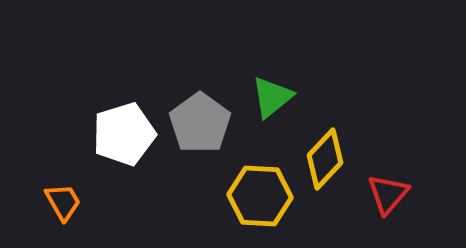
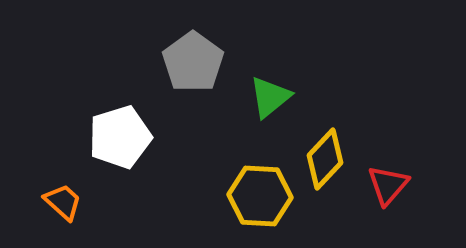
green triangle: moved 2 px left
gray pentagon: moved 7 px left, 61 px up
white pentagon: moved 4 px left, 3 px down
red triangle: moved 9 px up
orange trapezoid: rotated 18 degrees counterclockwise
